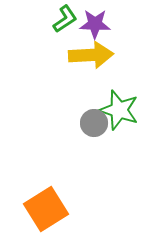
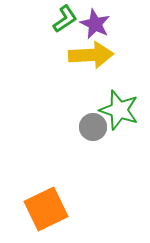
purple star: rotated 24 degrees clockwise
gray circle: moved 1 px left, 4 px down
orange square: rotated 6 degrees clockwise
